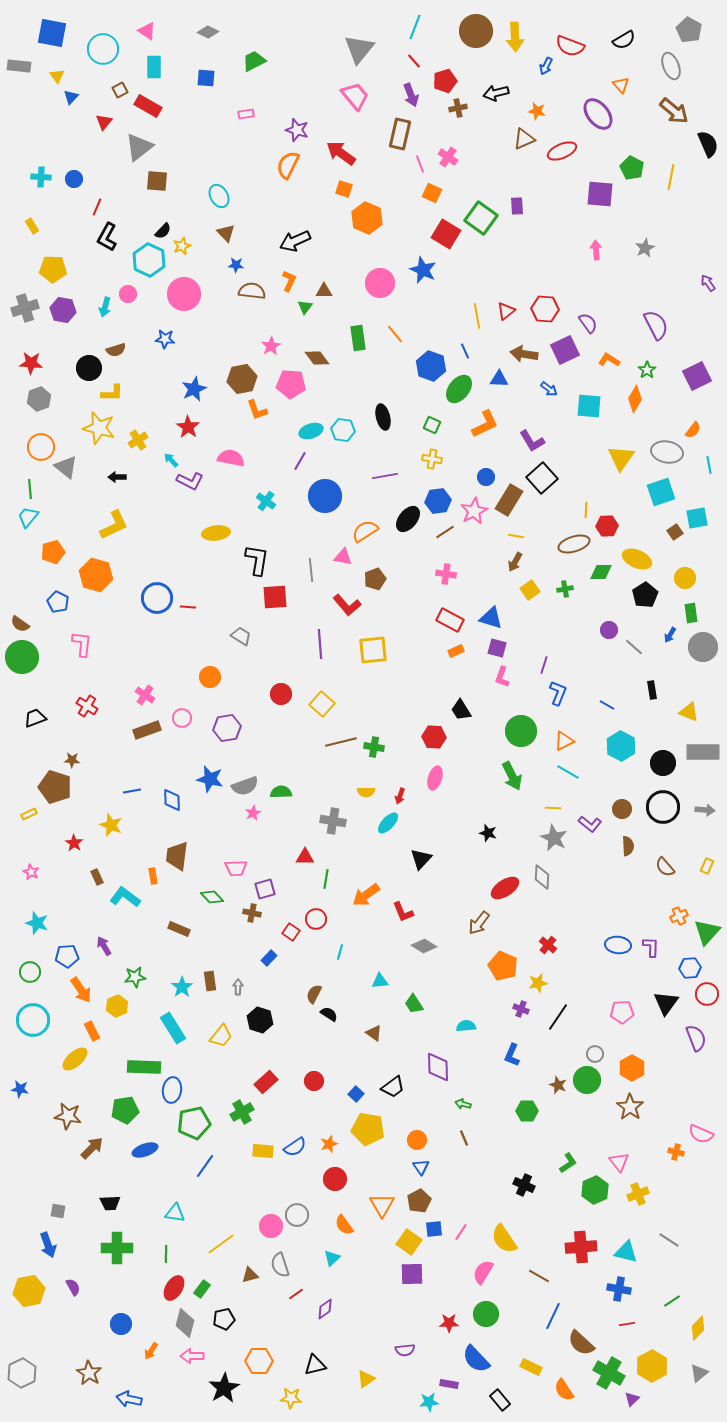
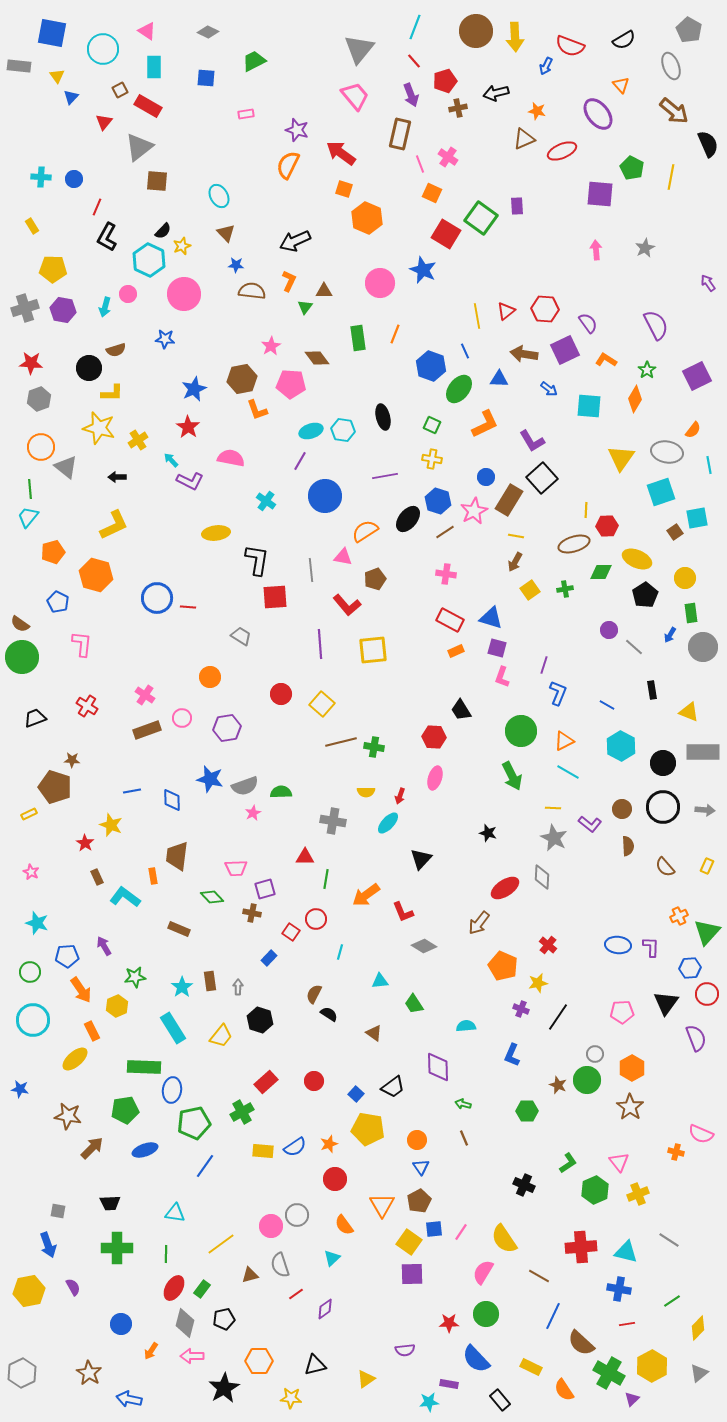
orange line at (395, 334): rotated 60 degrees clockwise
orange L-shape at (609, 360): moved 3 px left
blue hexagon at (438, 501): rotated 25 degrees clockwise
red star at (74, 843): moved 11 px right
